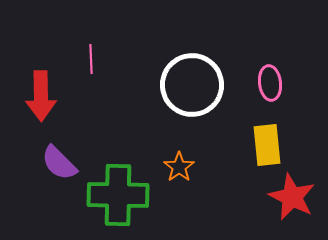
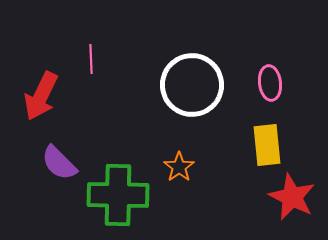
red arrow: rotated 27 degrees clockwise
